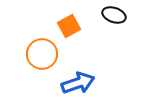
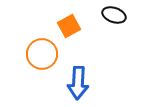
blue arrow: rotated 112 degrees clockwise
